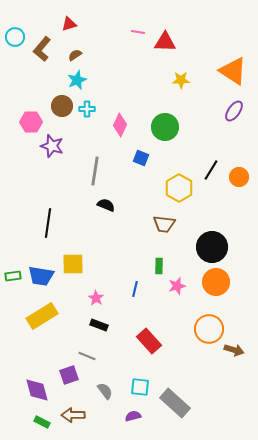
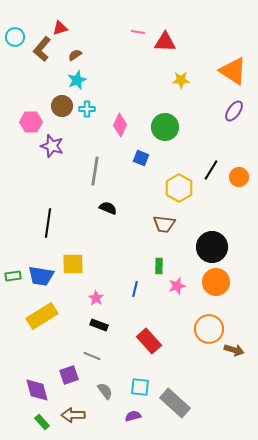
red triangle at (69, 24): moved 9 px left, 4 px down
black semicircle at (106, 205): moved 2 px right, 3 px down
gray line at (87, 356): moved 5 px right
green rectangle at (42, 422): rotated 21 degrees clockwise
